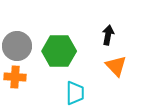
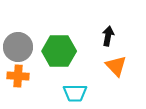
black arrow: moved 1 px down
gray circle: moved 1 px right, 1 px down
orange cross: moved 3 px right, 1 px up
cyan trapezoid: rotated 90 degrees clockwise
